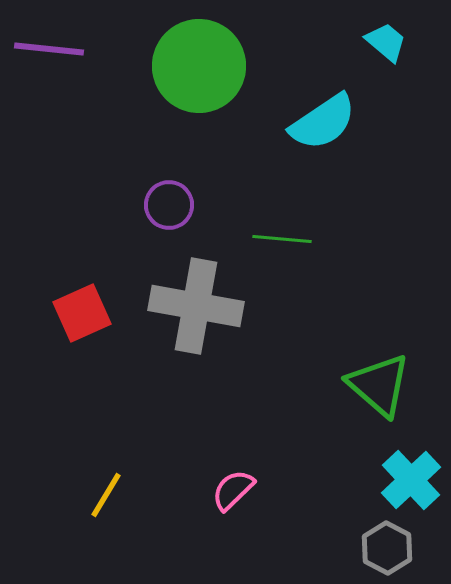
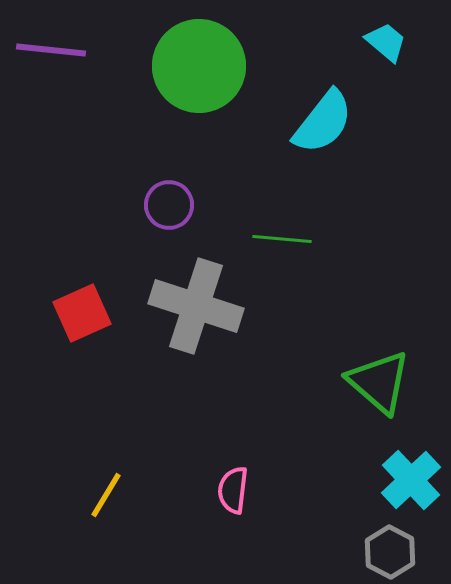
purple line: moved 2 px right, 1 px down
cyan semicircle: rotated 18 degrees counterclockwise
gray cross: rotated 8 degrees clockwise
green triangle: moved 3 px up
pink semicircle: rotated 39 degrees counterclockwise
gray hexagon: moved 3 px right, 4 px down
